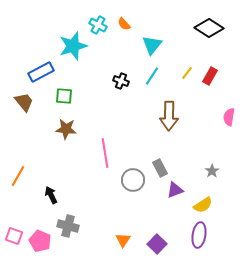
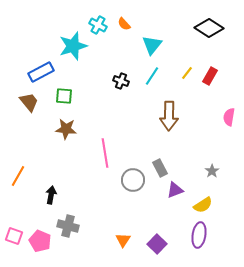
brown trapezoid: moved 5 px right
black arrow: rotated 36 degrees clockwise
